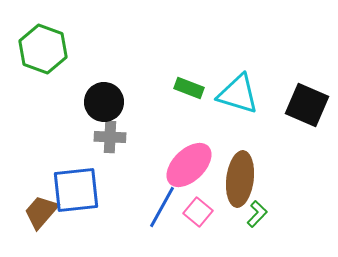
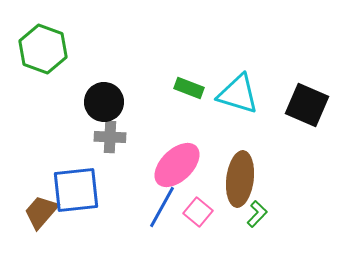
pink ellipse: moved 12 px left
